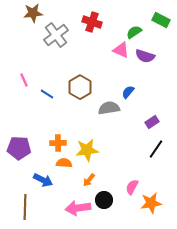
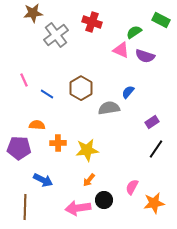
brown hexagon: moved 1 px right, 1 px down
orange semicircle: moved 27 px left, 38 px up
orange star: moved 3 px right
